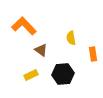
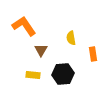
orange L-shape: rotated 10 degrees clockwise
brown triangle: rotated 24 degrees clockwise
yellow rectangle: moved 2 px right; rotated 32 degrees clockwise
